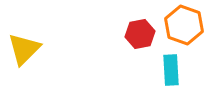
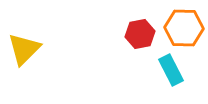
orange hexagon: moved 3 px down; rotated 18 degrees counterclockwise
cyan rectangle: rotated 24 degrees counterclockwise
